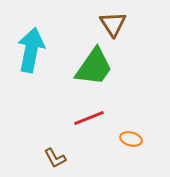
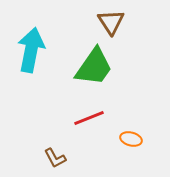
brown triangle: moved 2 px left, 2 px up
